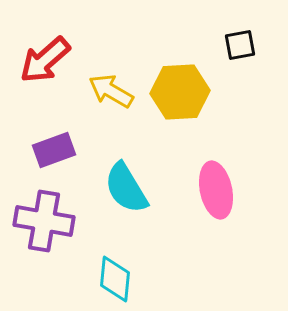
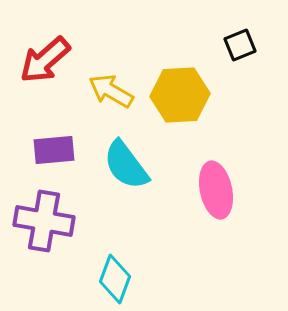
black square: rotated 12 degrees counterclockwise
yellow hexagon: moved 3 px down
purple rectangle: rotated 15 degrees clockwise
cyan semicircle: moved 23 px up; rotated 6 degrees counterclockwise
cyan diamond: rotated 15 degrees clockwise
